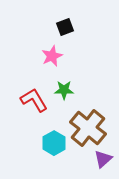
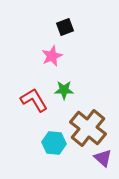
cyan hexagon: rotated 25 degrees counterclockwise
purple triangle: moved 1 px up; rotated 36 degrees counterclockwise
